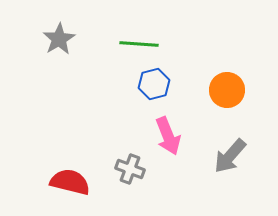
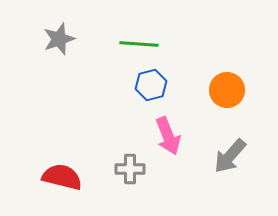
gray star: rotated 12 degrees clockwise
blue hexagon: moved 3 px left, 1 px down
gray cross: rotated 20 degrees counterclockwise
red semicircle: moved 8 px left, 5 px up
